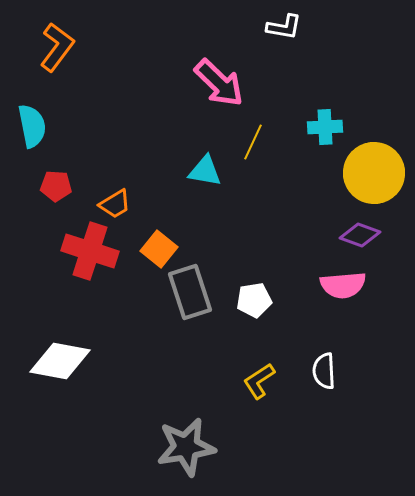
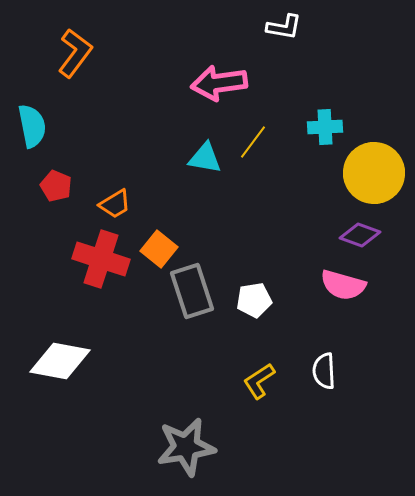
orange L-shape: moved 18 px right, 6 px down
pink arrow: rotated 128 degrees clockwise
yellow line: rotated 12 degrees clockwise
cyan triangle: moved 13 px up
red pentagon: rotated 20 degrees clockwise
red cross: moved 11 px right, 8 px down
pink semicircle: rotated 21 degrees clockwise
gray rectangle: moved 2 px right, 1 px up
